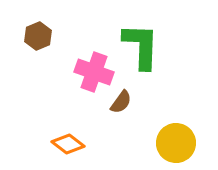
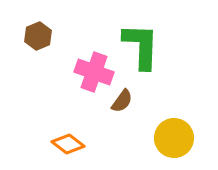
brown semicircle: moved 1 px right, 1 px up
yellow circle: moved 2 px left, 5 px up
